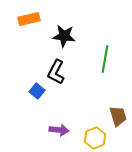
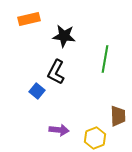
brown trapezoid: rotated 15 degrees clockwise
